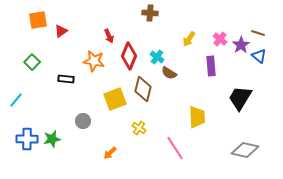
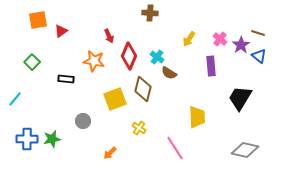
cyan line: moved 1 px left, 1 px up
